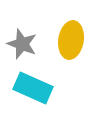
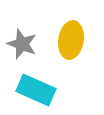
cyan rectangle: moved 3 px right, 2 px down
